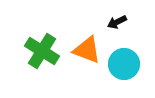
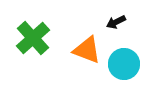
black arrow: moved 1 px left
green cross: moved 9 px left, 13 px up; rotated 16 degrees clockwise
